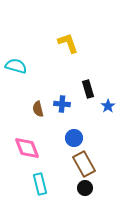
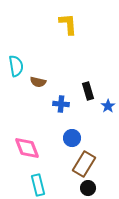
yellow L-shape: moved 19 px up; rotated 15 degrees clockwise
cyan semicircle: rotated 65 degrees clockwise
black rectangle: moved 2 px down
blue cross: moved 1 px left
brown semicircle: moved 27 px up; rotated 63 degrees counterclockwise
blue circle: moved 2 px left
brown rectangle: rotated 60 degrees clockwise
cyan rectangle: moved 2 px left, 1 px down
black circle: moved 3 px right
